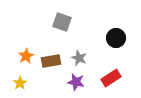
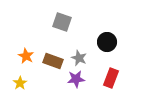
black circle: moved 9 px left, 4 px down
orange star: rotated 14 degrees counterclockwise
brown rectangle: moved 2 px right; rotated 30 degrees clockwise
red rectangle: rotated 36 degrees counterclockwise
purple star: moved 3 px up; rotated 18 degrees counterclockwise
